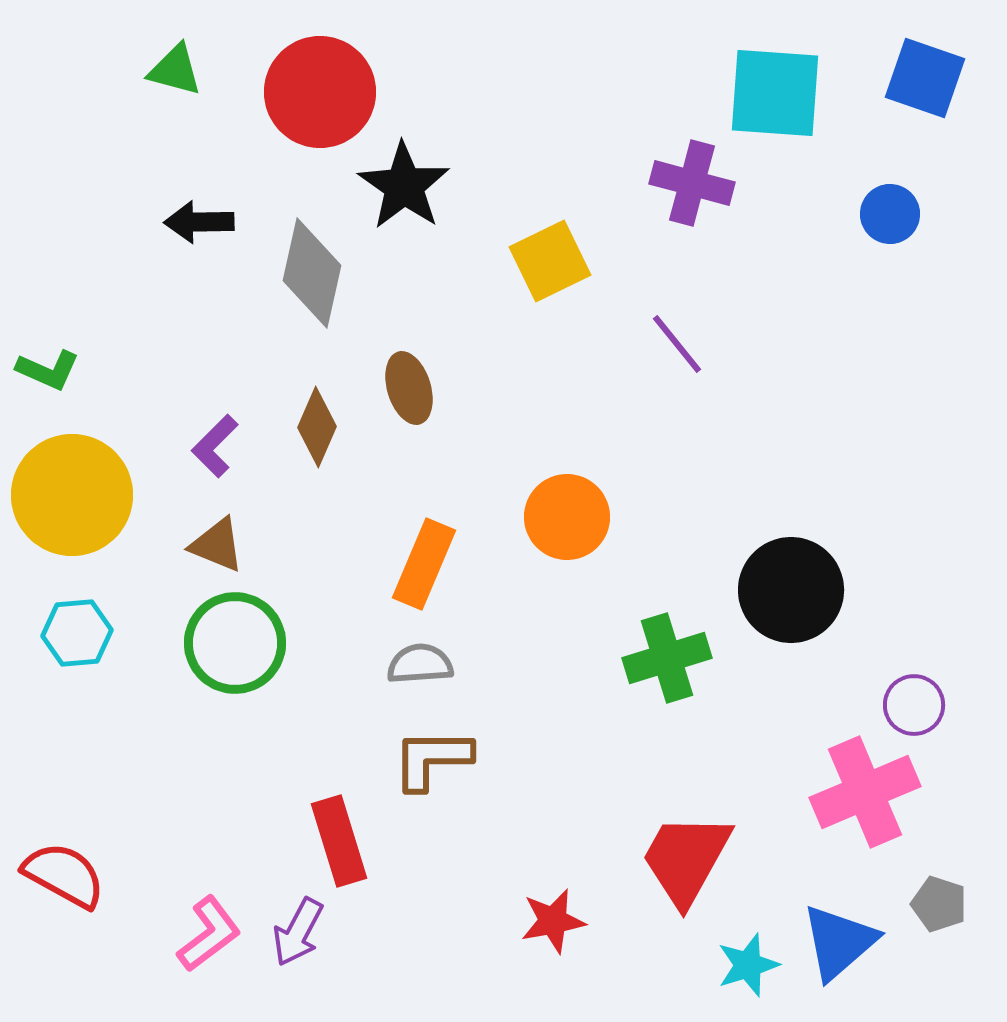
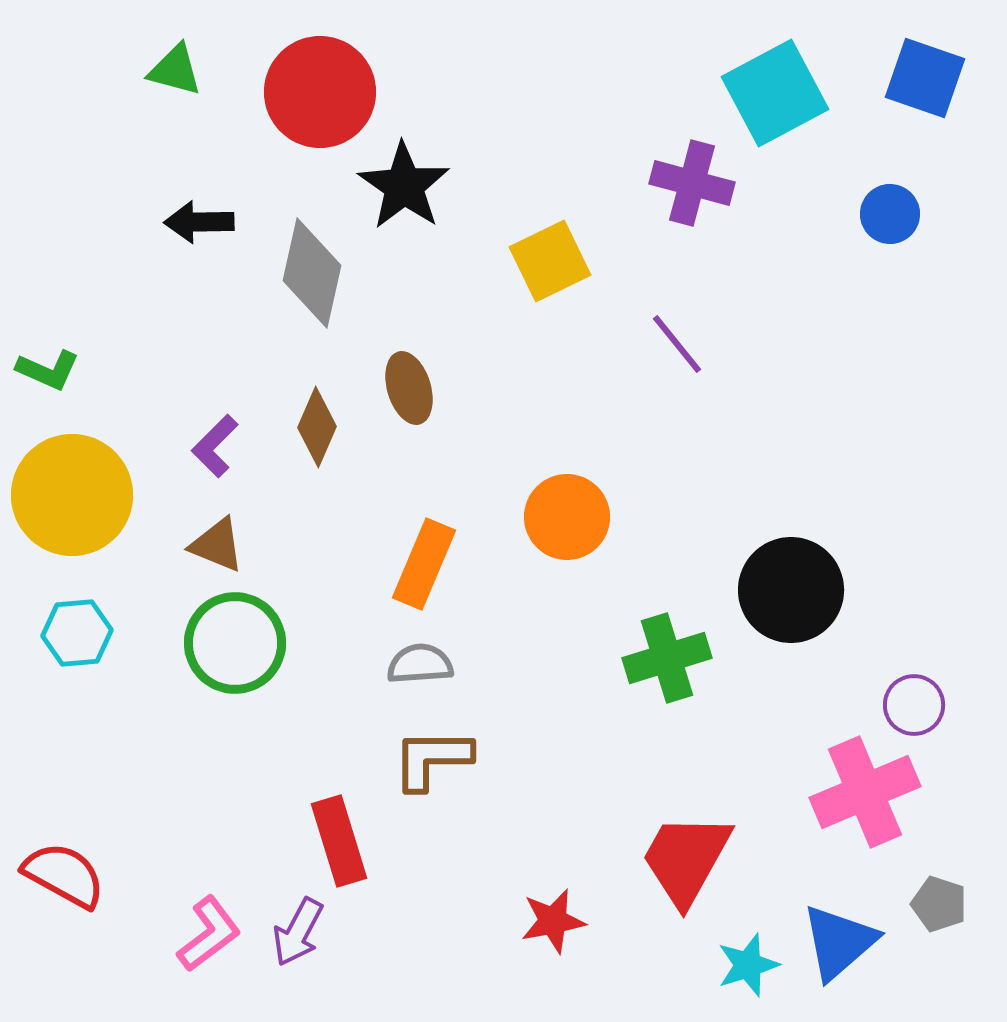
cyan square: rotated 32 degrees counterclockwise
